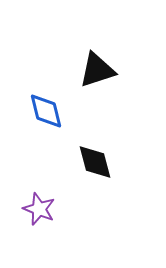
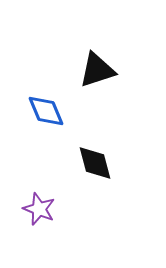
blue diamond: rotated 9 degrees counterclockwise
black diamond: moved 1 px down
